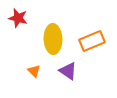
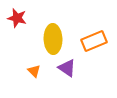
red star: moved 1 px left
orange rectangle: moved 2 px right
purple triangle: moved 1 px left, 3 px up
